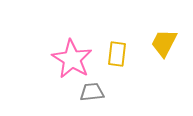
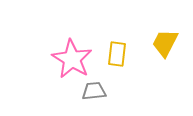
yellow trapezoid: moved 1 px right
gray trapezoid: moved 2 px right, 1 px up
